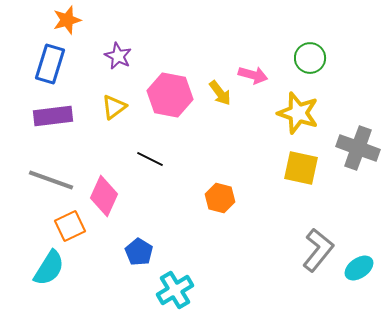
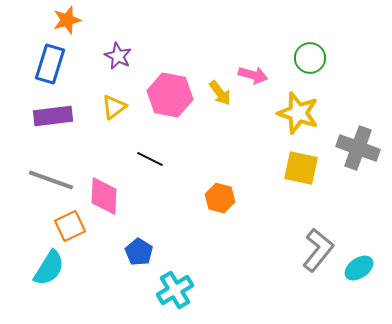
pink diamond: rotated 21 degrees counterclockwise
